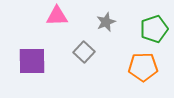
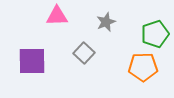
green pentagon: moved 1 px right, 5 px down
gray square: moved 1 px down
